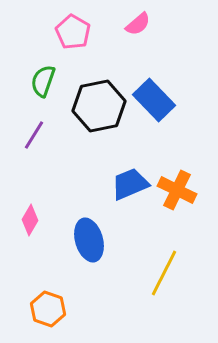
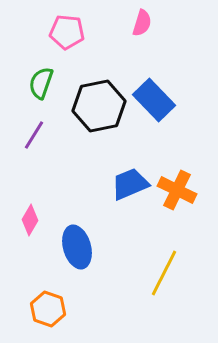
pink semicircle: moved 4 px right, 1 px up; rotated 32 degrees counterclockwise
pink pentagon: moved 6 px left; rotated 24 degrees counterclockwise
green semicircle: moved 2 px left, 2 px down
blue ellipse: moved 12 px left, 7 px down
